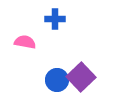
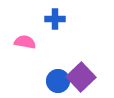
blue circle: moved 1 px right, 1 px down
